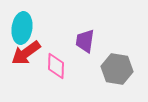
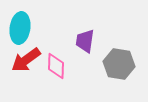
cyan ellipse: moved 2 px left
red arrow: moved 7 px down
gray hexagon: moved 2 px right, 5 px up
